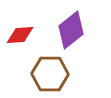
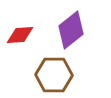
brown hexagon: moved 4 px right, 1 px down
